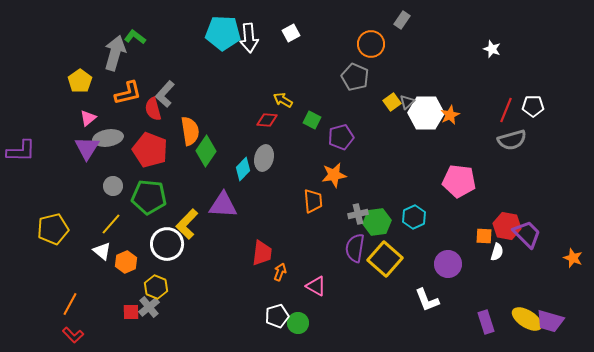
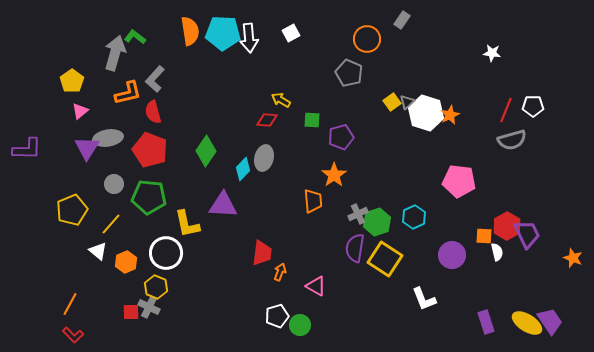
orange circle at (371, 44): moved 4 px left, 5 px up
white star at (492, 49): moved 4 px down; rotated 12 degrees counterclockwise
gray pentagon at (355, 77): moved 6 px left, 4 px up
yellow pentagon at (80, 81): moved 8 px left
gray L-shape at (165, 94): moved 10 px left, 15 px up
yellow arrow at (283, 100): moved 2 px left
red semicircle at (153, 109): moved 3 px down
white hexagon at (426, 113): rotated 16 degrees clockwise
pink triangle at (88, 118): moved 8 px left, 7 px up
green square at (312, 120): rotated 24 degrees counterclockwise
orange semicircle at (190, 131): moved 100 px up
purple L-shape at (21, 151): moved 6 px right, 2 px up
orange star at (334, 175): rotated 25 degrees counterclockwise
gray circle at (113, 186): moved 1 px right, 2 px up
gray cross at (358, 214): rotated 12 degrees counterclockwise
green hexagon at (377, 222): rotated 12 degrees counterclockwise
yellow L-shape at (187, 224): rotated 56 degrees counterclockwise
red hexagon at (507, 226): rotated 20 degrees clockwise
yellow pentagon at (53, 229): moved 19 px right, 19 px up; rotated 8 degrees counterclockwise
purple trapezoid at (527, 234): rotated 20 degrees clockwise
white circle at (167, 244): moved 1 px left, 9 px down
white triangle at (102, 251): moved 4 px left
white semicircle at (497, 252): rotated 30 degrees counterclockwise
yellow square at (385, 259): rotated 8 degrees counterclockwise
purple circle at (448, 264): moved 4 px right, 9 px up
white L-shape at (427, 300): moved 3 px left, 1 px up
gray cross at (149, 307): rotated 25 degrees counterclockwise
yellow ellipse at (527, 319): moved 4 px down
purple trapezoid at (550, 321): rotated 140 degrees counterclockwise
green circle at (298, 323): moved 2 px right, 2 px down
